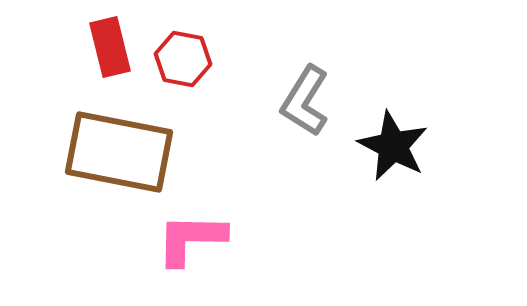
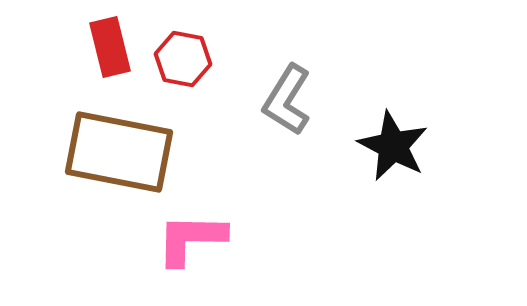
gray L-shape: moved 18 px left, 1 px up
